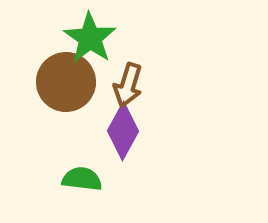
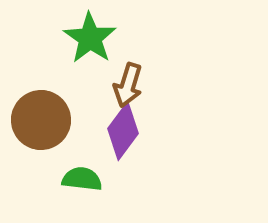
brown circle: moved 25 px left, 38 px down
purple diamond: rotated 8 degrees clockwise
